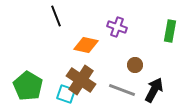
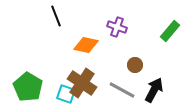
green rectangle: rotated 30 degrees clockwise
brown cross: moved 1 px right, 3 px down
green pentagon: moved 1 px down
gray line: rotated 8 degrees clockwise
